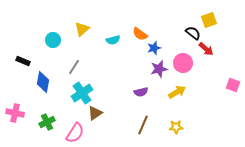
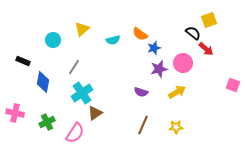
purple semicircle: rotated 32 degrees clockwise
